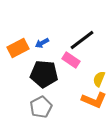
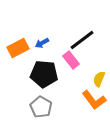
pink rectangle: rotated 18 degrees clockwise
orange L-shape: rotated 30 degrees clockwise
gray pentagon: rotated 15 degrees counterclockwise
